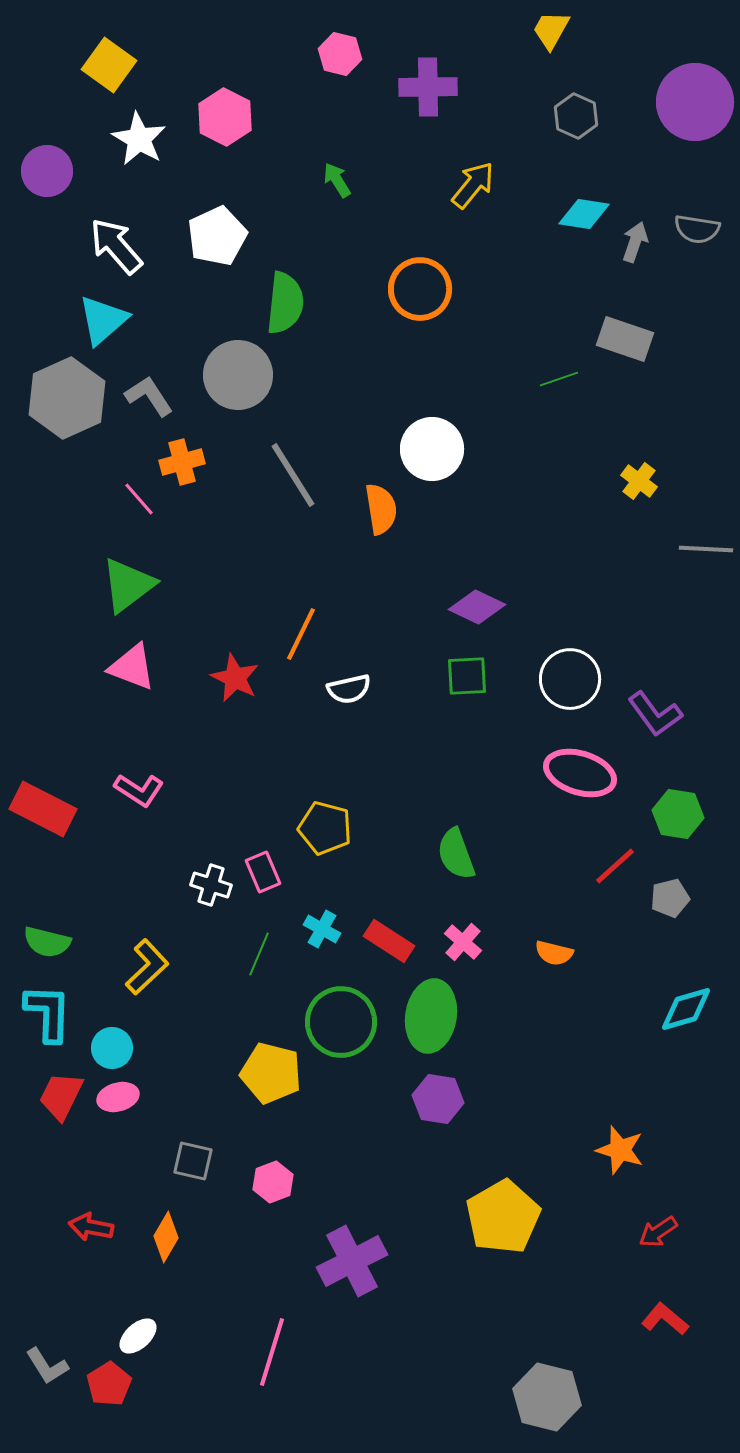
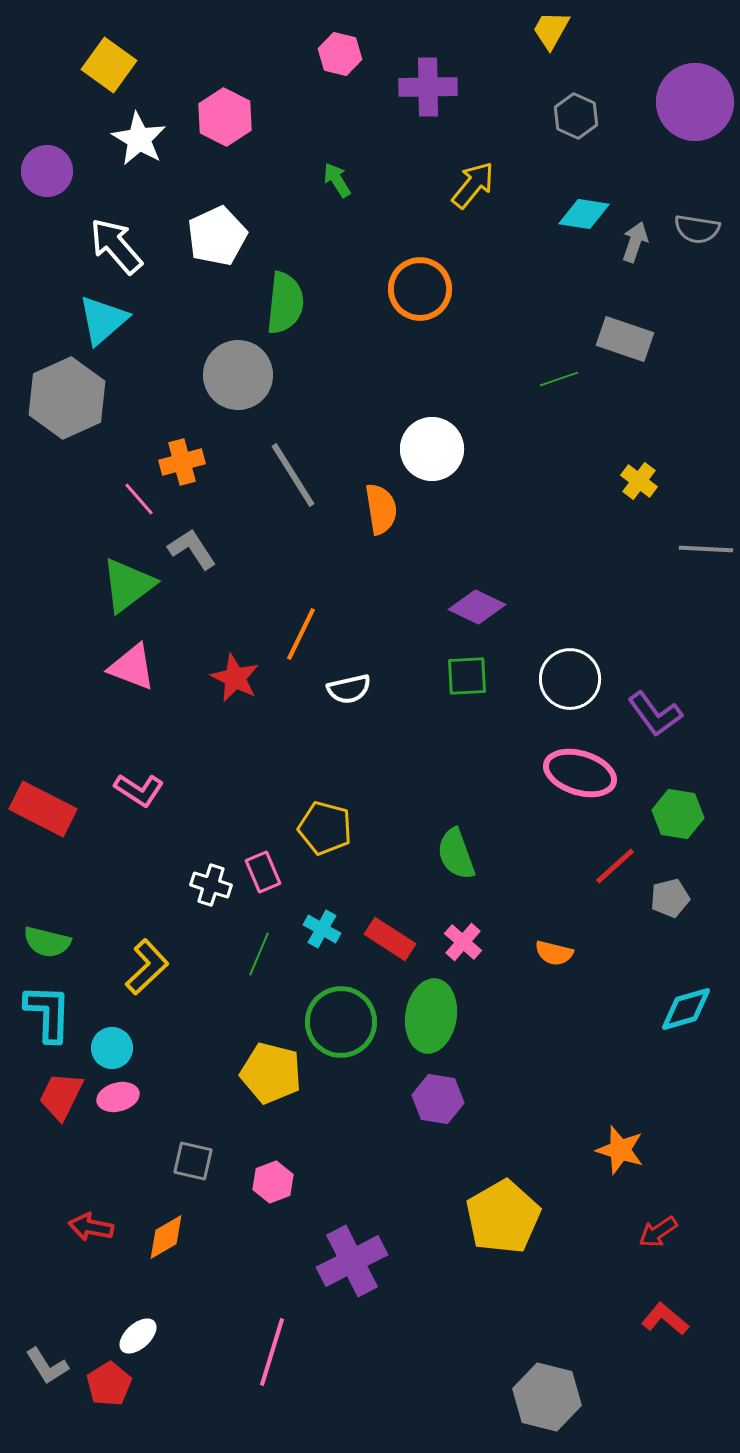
gray L-shape at (149, 396): moved 43 px right, 153 px down
red rectangle at (389, 941): moved 1 px right, 2 px up
orange diamond at (166, 1237): rotated 30 degrees clockwise
